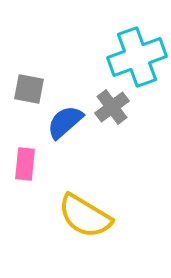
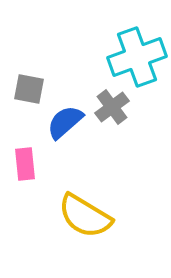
pink rectangle: rotated 12 degrees counterclockwise
